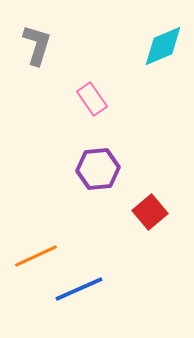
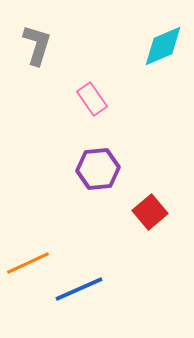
orange line: moved 8 px left, 7 px down
